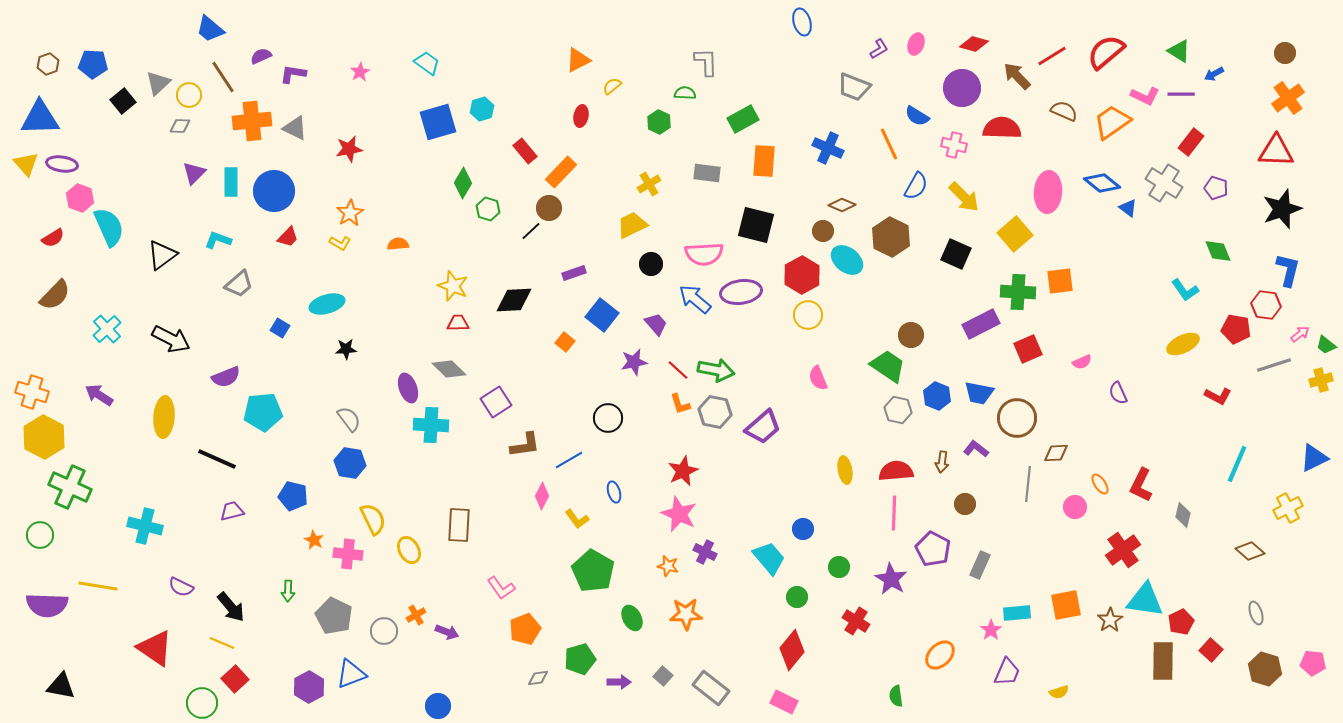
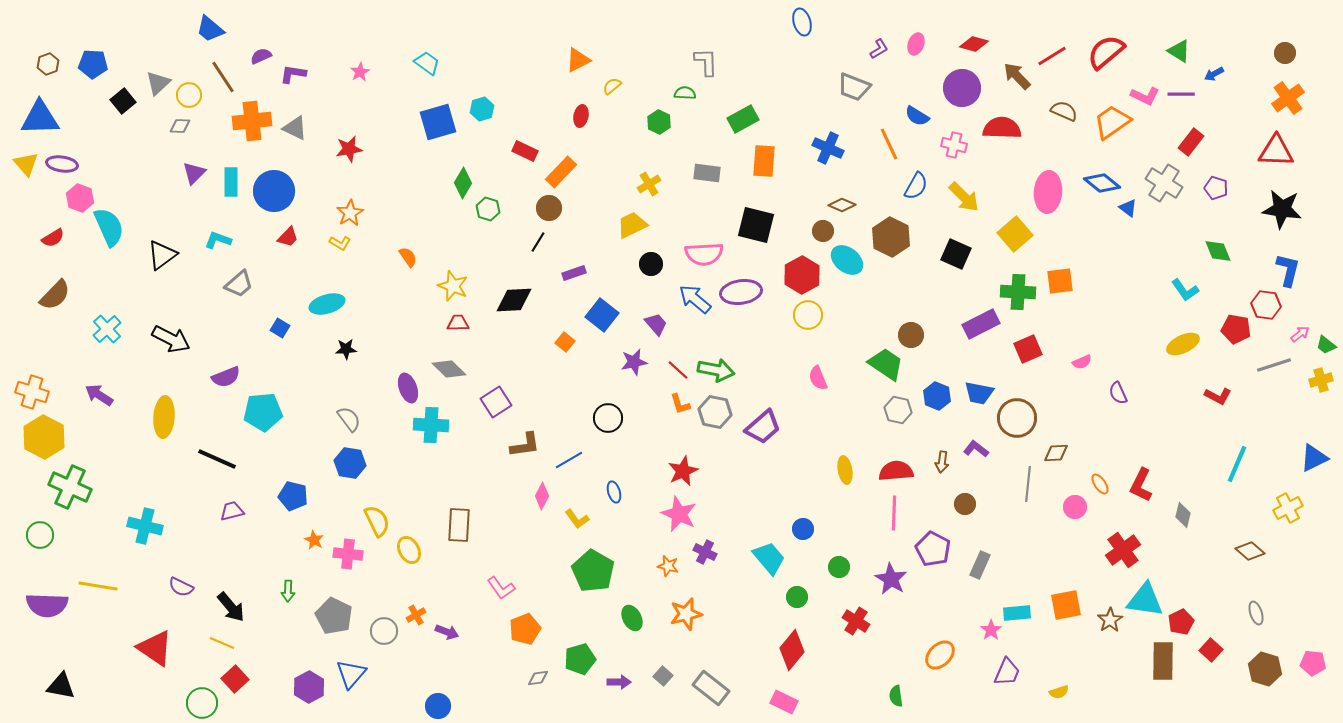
red rectangle at (525, 151): rotated 25 degrees counterclockwise
black star at (1282, 209): rotated 27 degrees clockwise
black line at (531, 231): moved 7 px right, 11 px down; rotated 15 degrees counterclockwise
orange semicircle at (398, 244): moved 10 px right, 13 px down; rotated 60 degrees clockwise
green trapezoid at (888, 366): moved 2 px left, 2 px up
yellow semicircle at (373, 519): moved 4 px right, 2 px down
orange star at (686, 614): rotated 12 degrees counterclockwise
blue triangle at (351, 674): rotated 28 degrees counterclockwise
